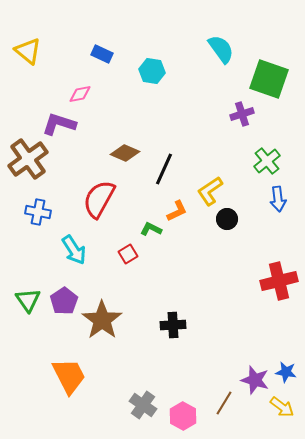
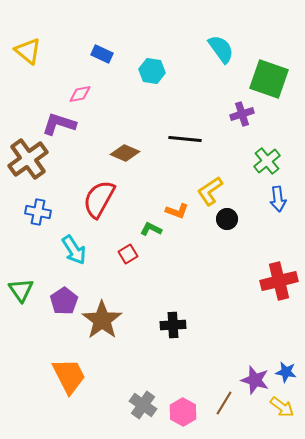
black line: moved 21 px right, 30 px up; rotated 72 degrees clockwise
orange L-shape: rotated 45 degrees clockwise
green triangle: moved 7 px left, 10 px up
pink hexagon: moved 4 px up
